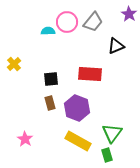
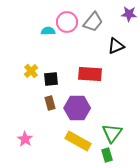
purple star: rotated 28 degrees counterclockwise
yellow cross: moved 17 px right, 7 px down
purple hexagon: rotated 20 degrees counterclockwise
